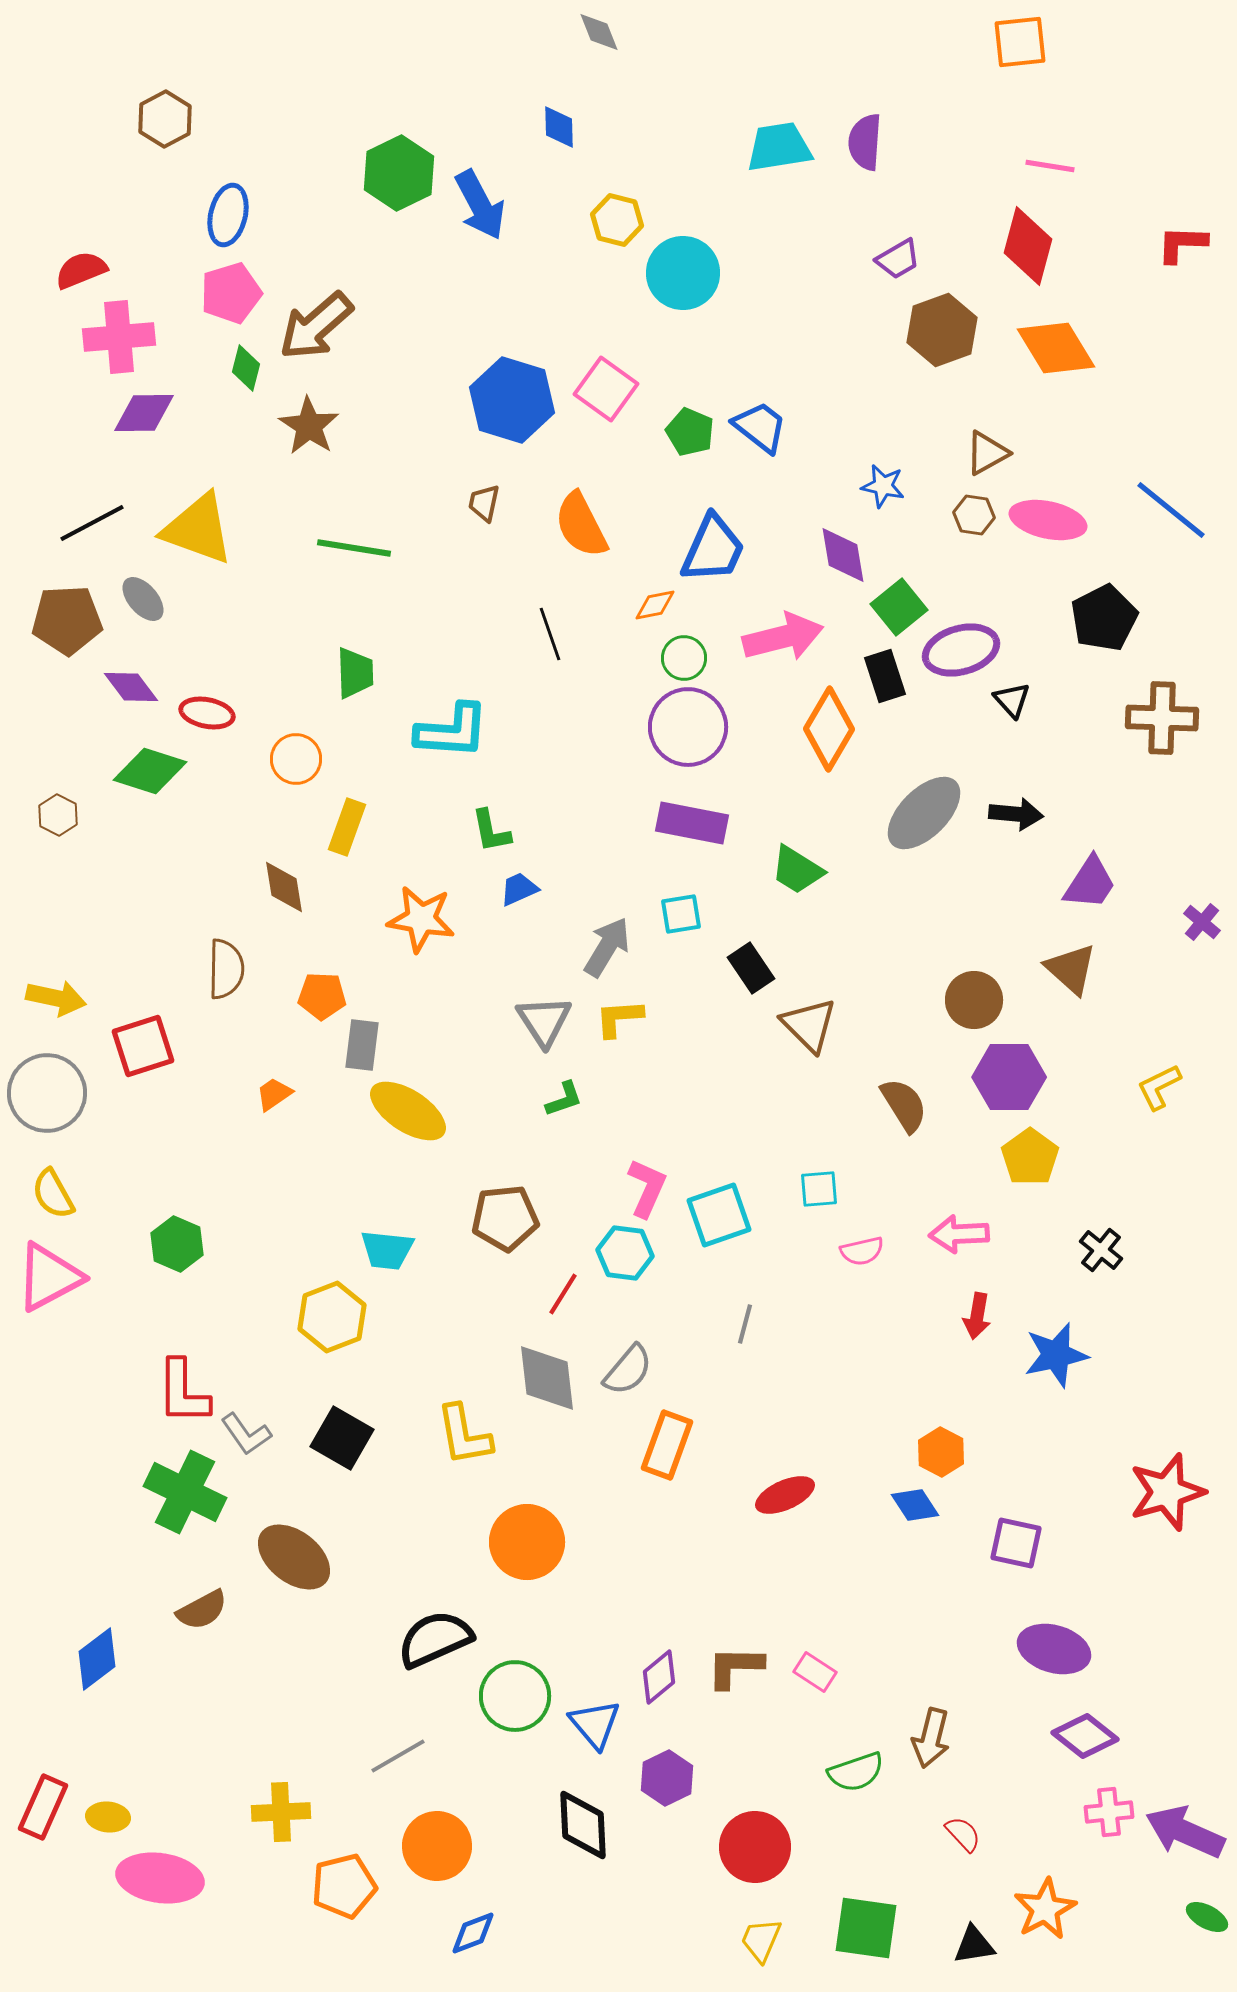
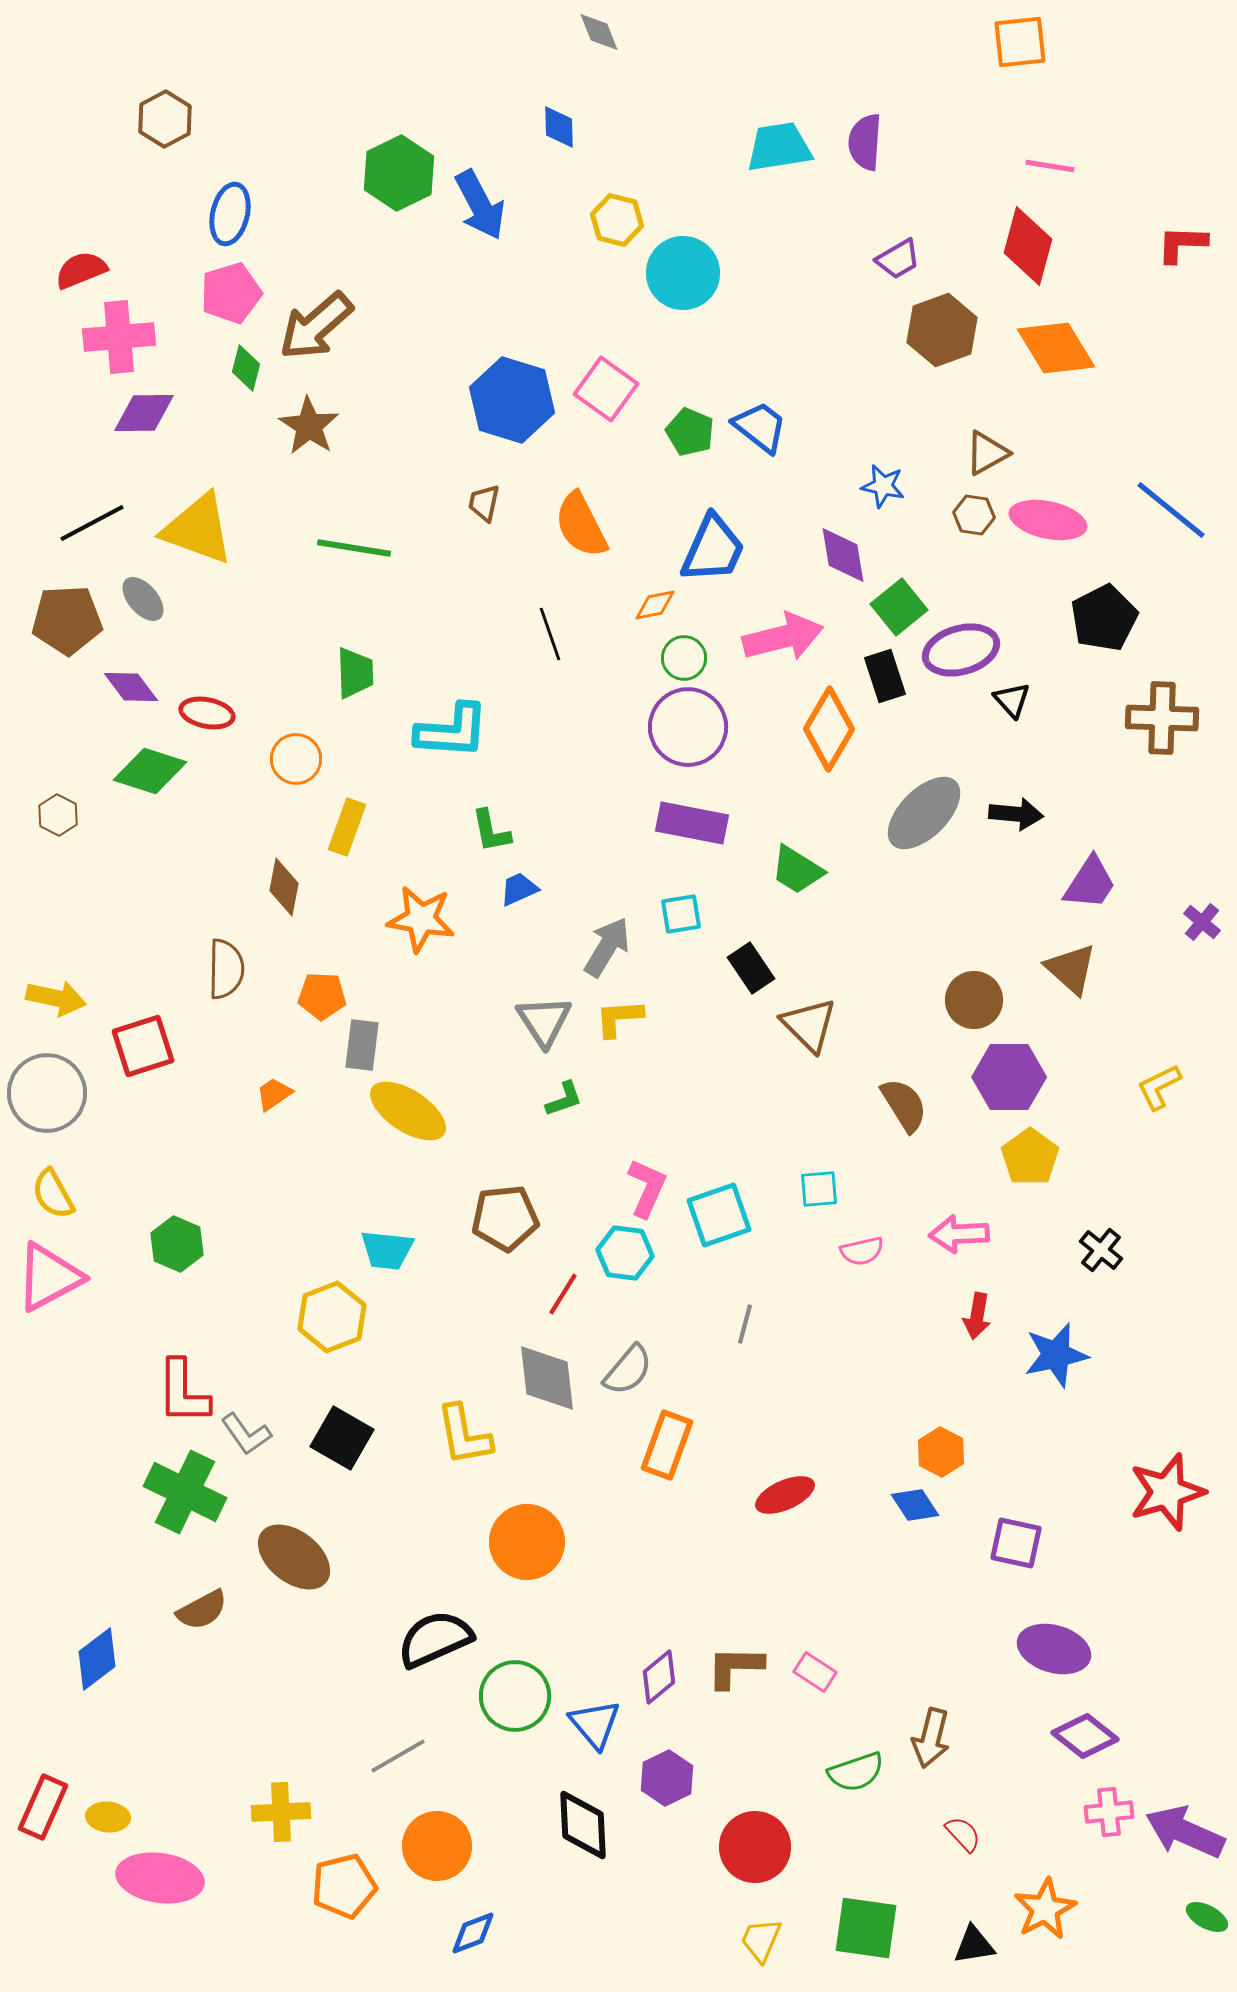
blue ellipse at (228, 215): moved 2 px right, 1 px up
brown diamond at (284, 887): rotated 20 degrees clockwise
